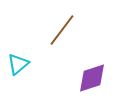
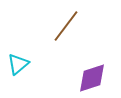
brown line: moved 4 px right, 4 px up
